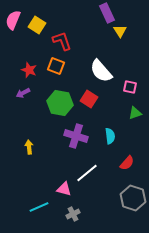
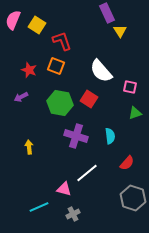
purple arrow: moved 2 px left, 4 px down
